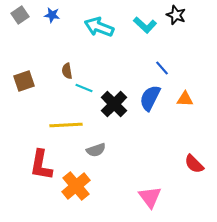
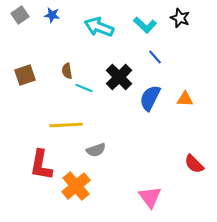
black star: moved 4 px right, 3 px down
blue line: moved 7 px left, 11 px up
brown square: moved 1 px right, 6 px up
black cross: moved 5 px right, 27 px up
